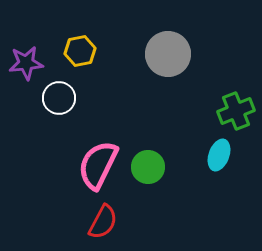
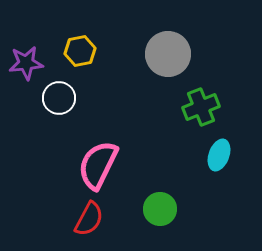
green cross: moved 35 px left, 4 px up
green circle: moved 12 px right, 42 px down
red semicircle: moved 14 px left, 3 px up
